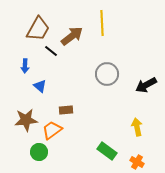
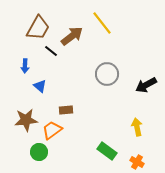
yellow line: rotated 35 degrees counterclockwise
brown trapezoid: moved 1 px up
